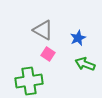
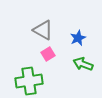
pink square: rotated 24 degrees clockwise
green arrow: moved 2 px left
